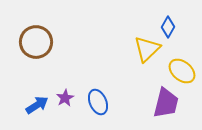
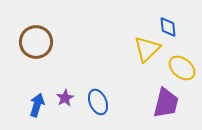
blue diamond: rotated 35 degrees counterclockwise
yellow ellipse: moved 3 px up
blue arrow: rotated 40 degrees counterclockwise
